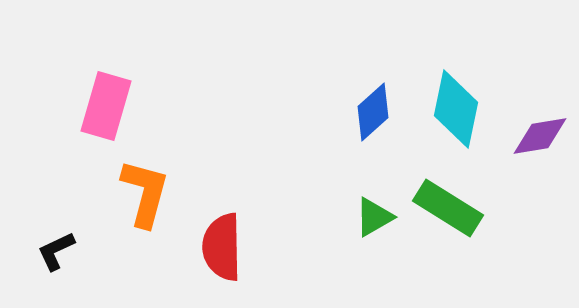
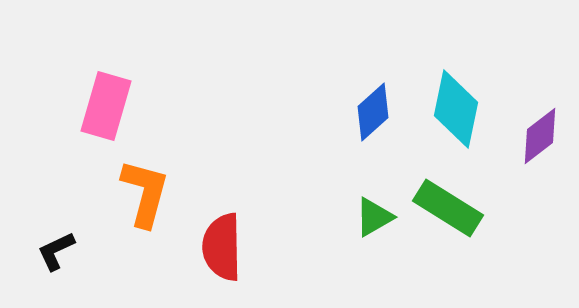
purple diamond: rotated 28 degrees counterclockwise
